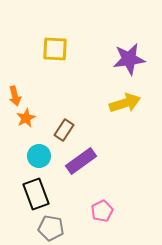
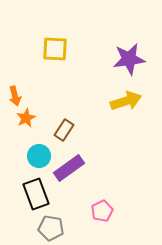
yellow arrow: moved 1 px right, 2 px up
purple rectangle: moved 12 px left, 7 px down
